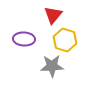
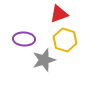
red triangle: moved 6 px right, 1 px up; rotated 30 degrees clockwise
gray star: moved 8 px left, 6 px up; rotated 15 degrees counterclockwise
